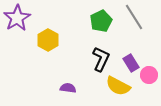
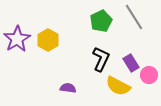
purple star: moved 21 px down
